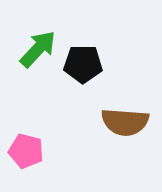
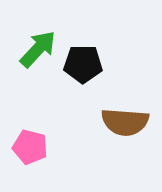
pink pentagon: moved 4 px right, 4 px up
